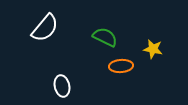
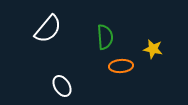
white semicircle: moved 3 px right, 1 px down
green semicircle: rotated 60 degrees clockwise
white ellipse: rotated 20 degrees counterclockwise
